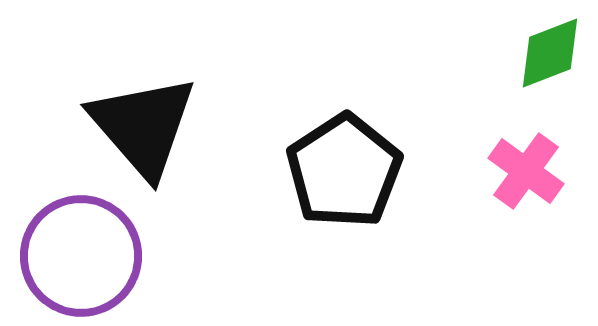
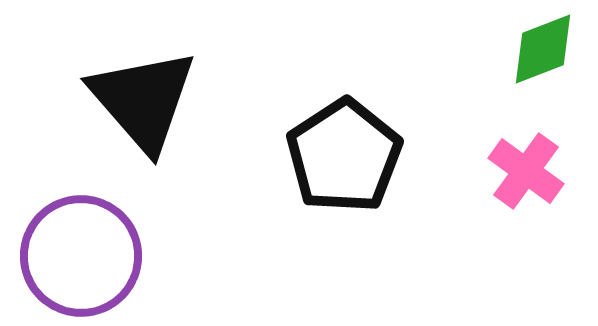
green diamond: moved 7 px left, 4 px up
black triangle: moved 26 px up
black pentagon: moved 15 px up
